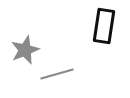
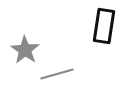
gray star: rotated 16 degrees counterclockwise
